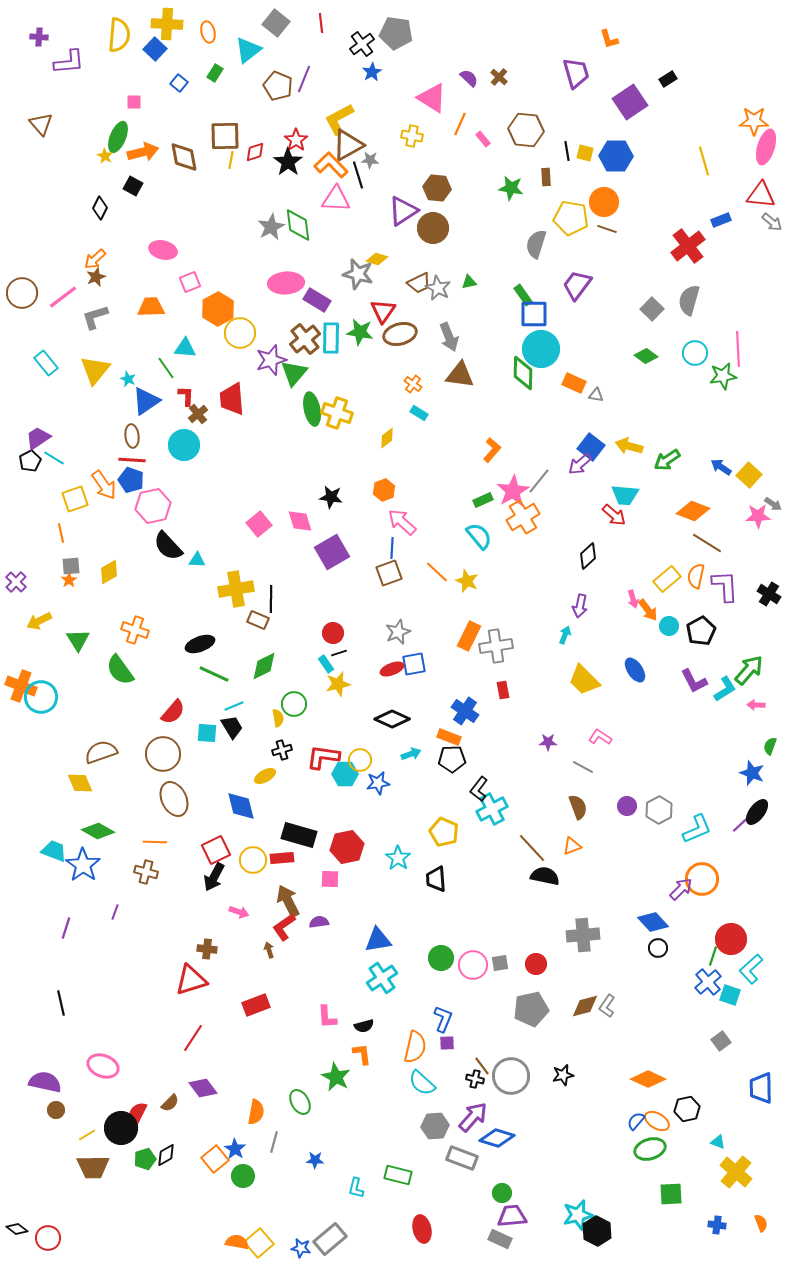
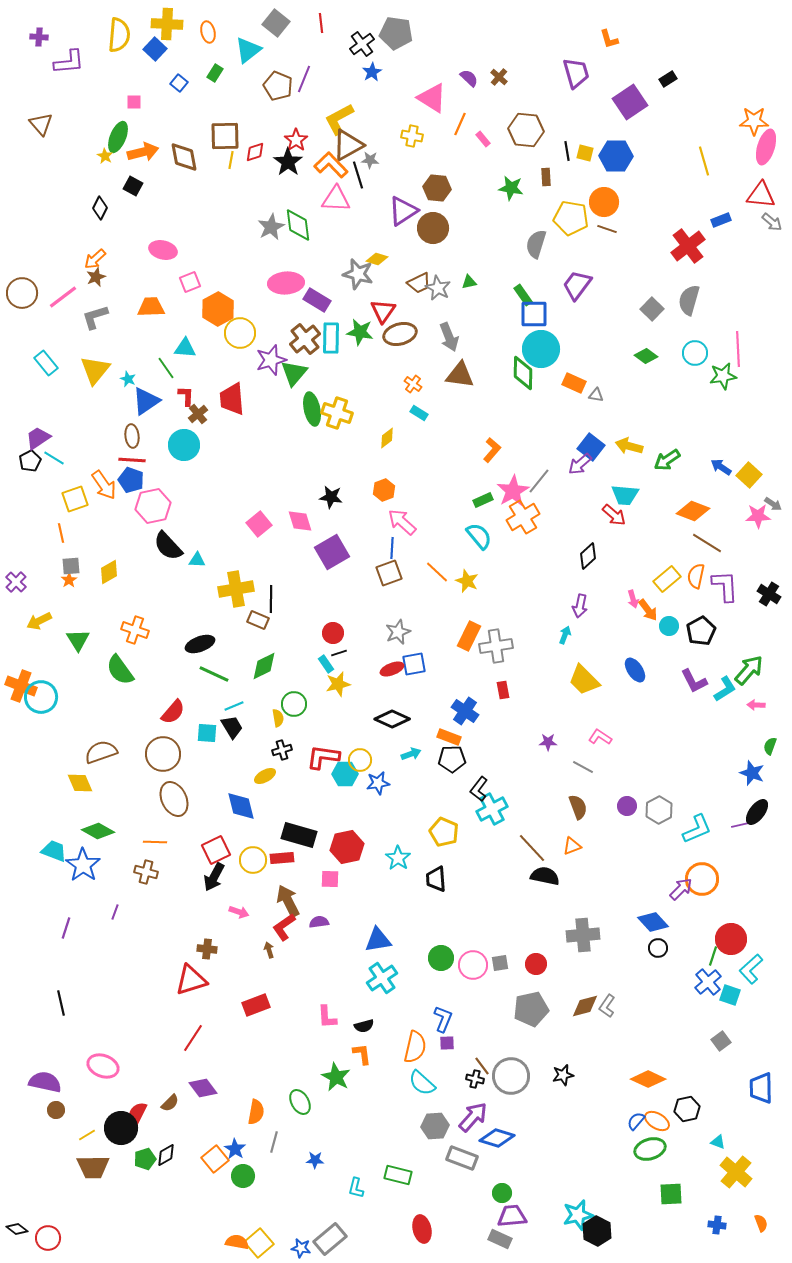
purple line at (740, 825): rotated 30 degrees clockwise
